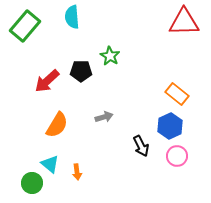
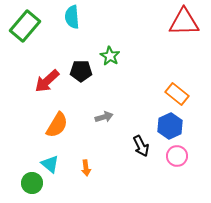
orange arrow: moved 9 px right, 4 px up
